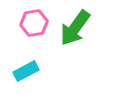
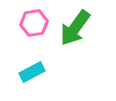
cyan rectangle: moved 6 px right, 1 px down
